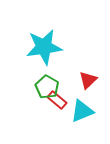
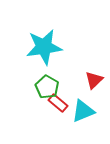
red triangle: moved 6 px right
red rectangle: moved 1 px right, 3 px down
cyan triangle: moved 1 px right
